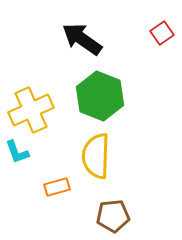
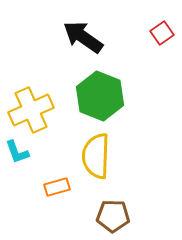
black arrow: moved 1 px right, 2 px up
brown pentagon: rotated 8 degrees clockwise
